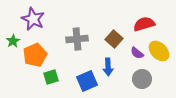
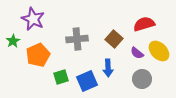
orange pentagon: moved 3 px right
blue arrow: moved 1 px down
green square: moved 10 px right
